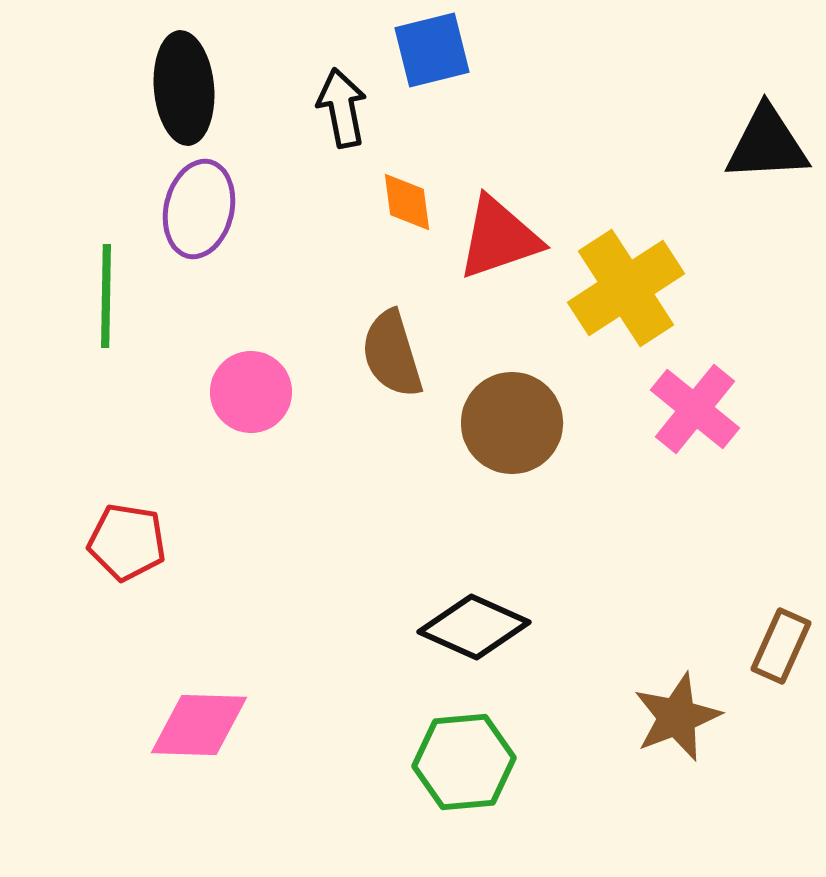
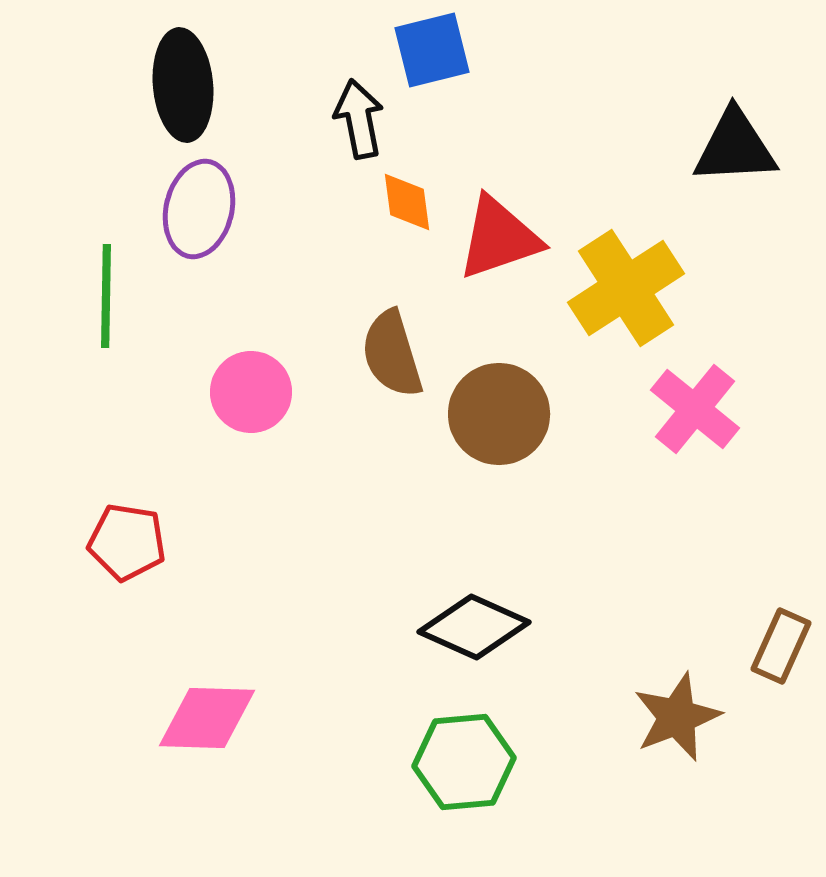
black ellipse: moved 1 px left, 3 px up
black arrow: moved 17 px right, 11 px down
black triangle: moved 32 px left, 3 px down
brown circle: moved 13 px left, 9 px up
pink diamond: moved 8 px right, 7 px up
